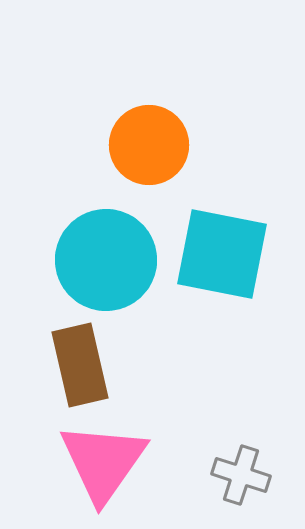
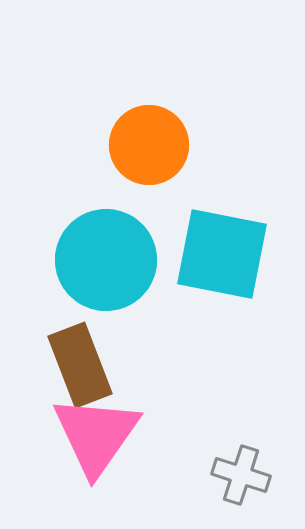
brown rectangle: rotated 8 degrees counterclockwise
pink triangle: moved 7 px left, 27 px up
